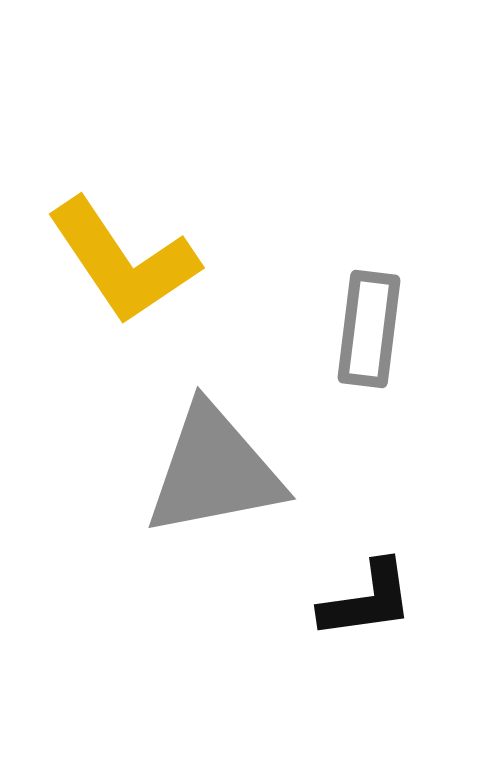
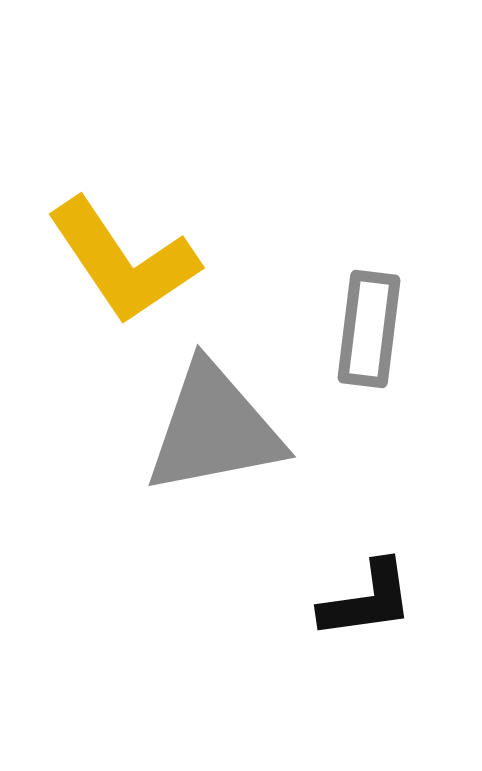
gray triangle: moved 42 px up
